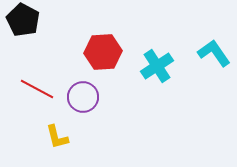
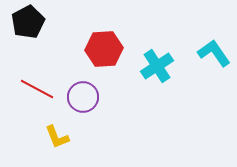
black pentagon: moved 5 px right, 2 px down; rotated 16 degrees clockwise
red hexagon: moved 1 px right, 3 px up
yellow L-shape: rotated 8 degrees counterclockwise
